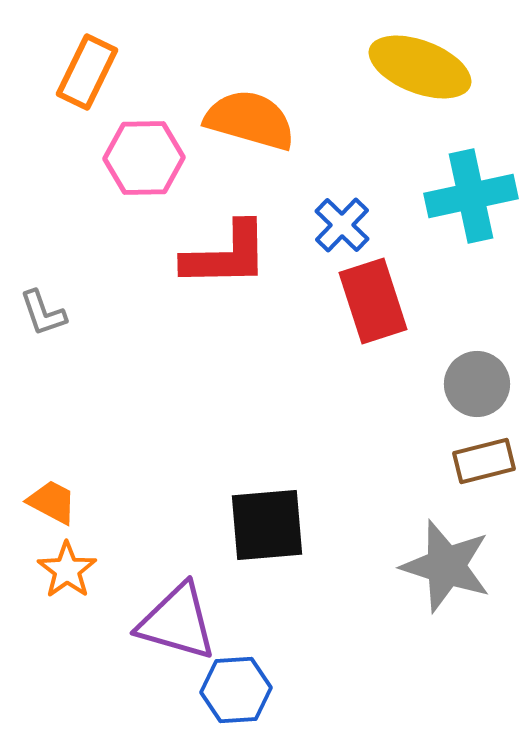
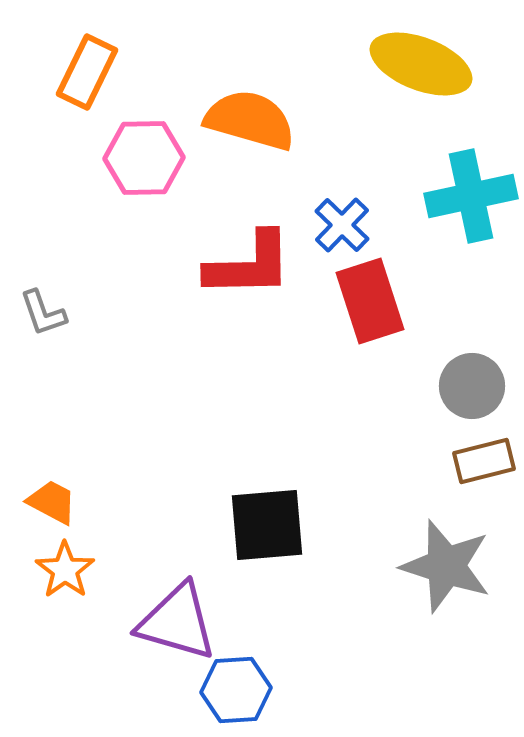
yellow ellipse: moved 1 px right, 3 px up
red L-shape: moved 23 px right, 10 px down
red rectangle: moved 3 px left
gray circle: moved 5 px left, 2 px down
orange star: moved 2 px left
